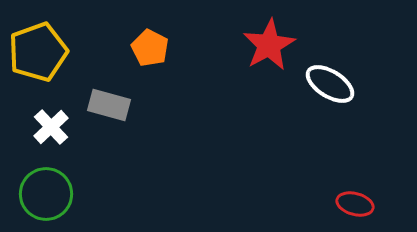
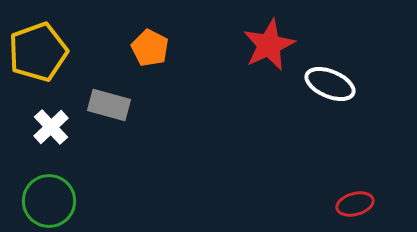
red star: rotated 4 degrees clockwise
white ellipse: rotated 9 degrees counterclockwise
green circle: moved 3 px right, 7 px down
red ellipse: rotated 30 degrees counterclockwise
